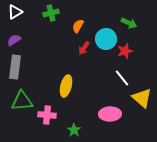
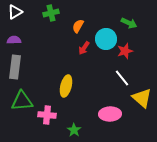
purple semicircle: rotated 32 degrees clockwise
